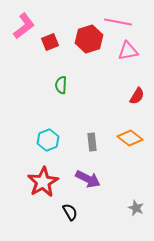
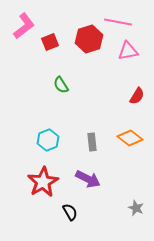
green semicircle: rotated 36 degrees counterclockwise
